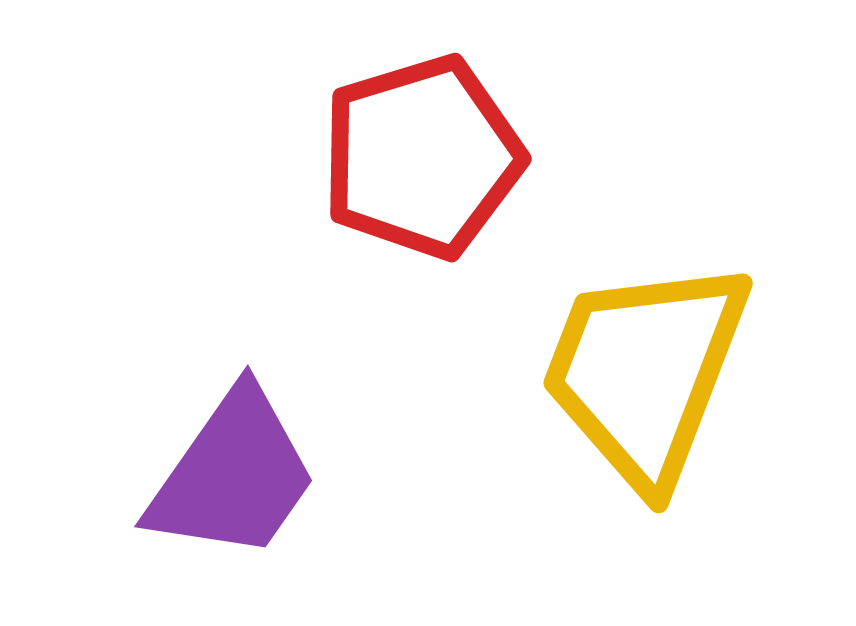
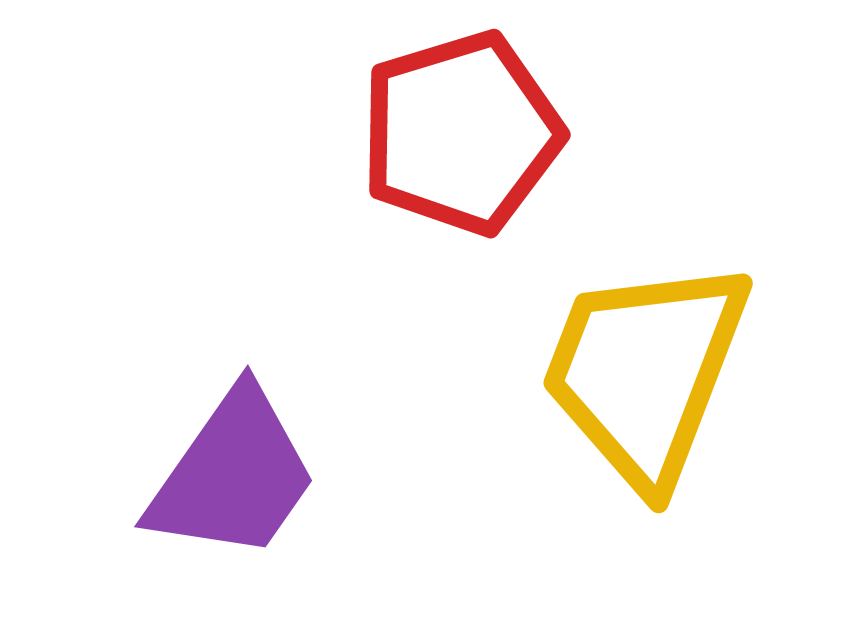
red pentagon: moved 39 px right, 24 px up
